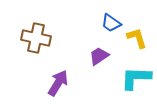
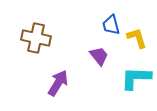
blue trapezoid: moved 2 px down; rotated 40 degrees clockwise
purple trapezoid: rotated 85 degrees clockwise
